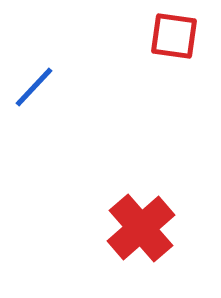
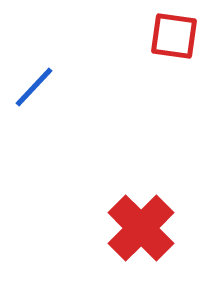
red cross: rotated 4 degrees counterclockwise
